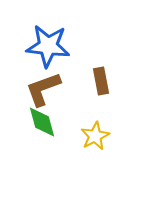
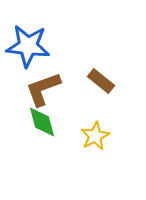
blue star: moved 20 px left
brown rectangle: rotated 40 degrees counterclockwise
